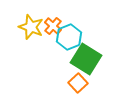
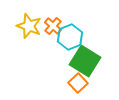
yellow star: moved 2 px left, 1 px up
cyan hexagon: moved 1 px right
green square: moved 1 px left, 2 px down
